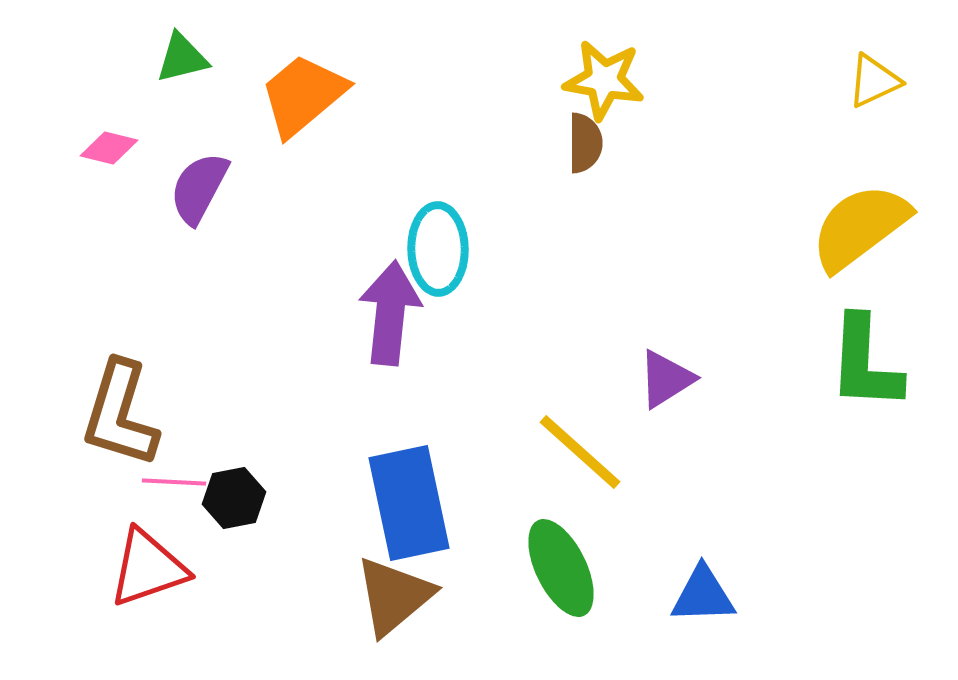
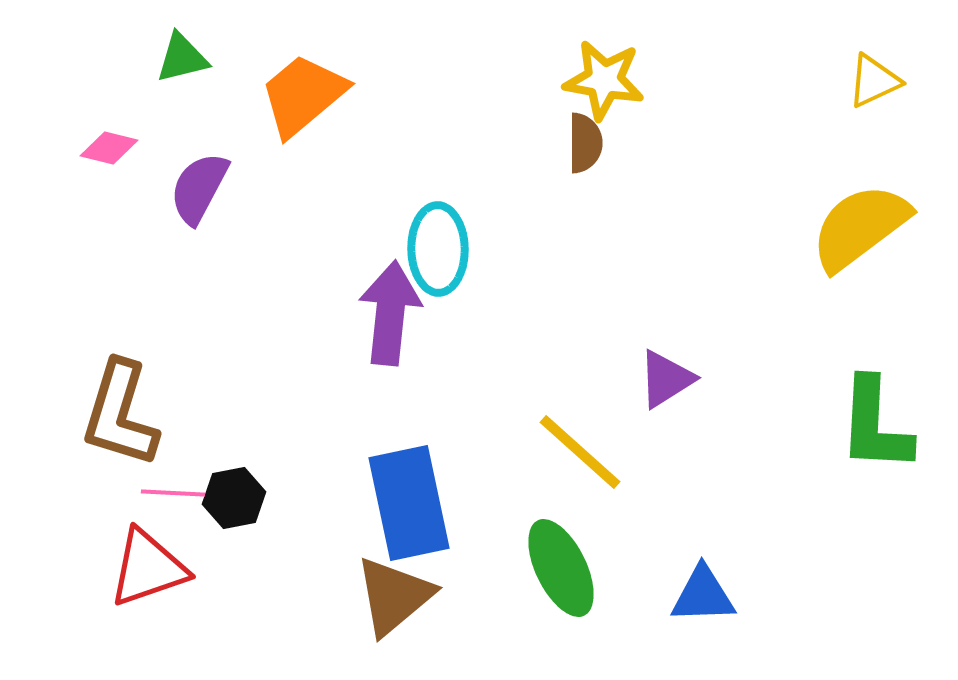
green L-shape: moved 10 px right, 62 px down
pink line: moved 1 px left, 11 px down
